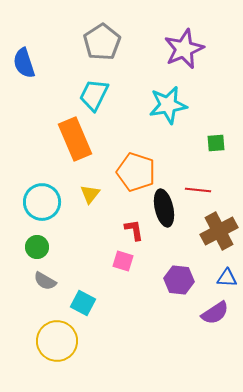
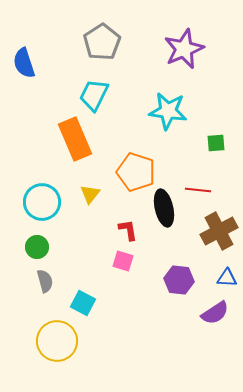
cyan star: moved 6 px down; rotated 18 degrees clockwise
red L-shape: moved 6 px left
gray semicircle: rotated 135 degrees counterclockwise
